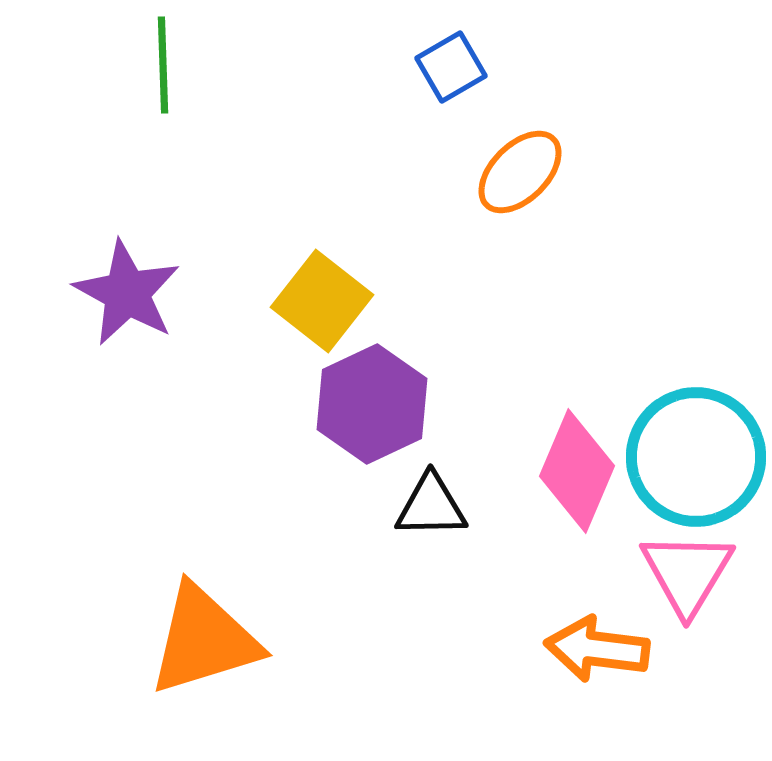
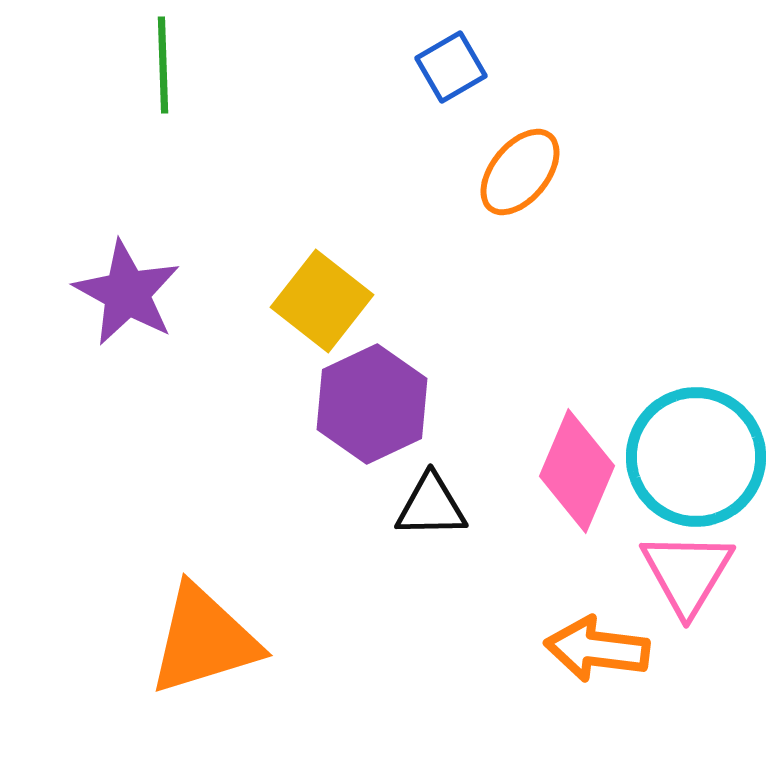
orange ellipse: rotated 6 degrees counterclockwise
